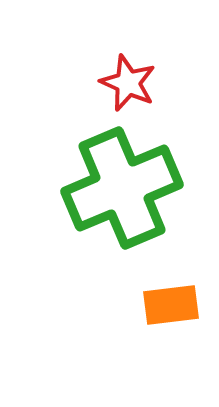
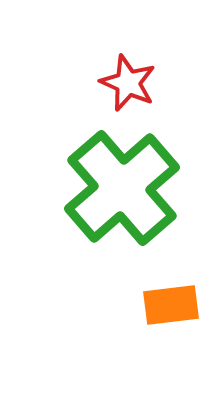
green cross: rotated 18 degrees counterclockwise
